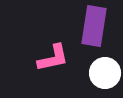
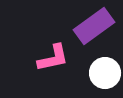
purple rectangle: rotated 45 degrees clockwise
